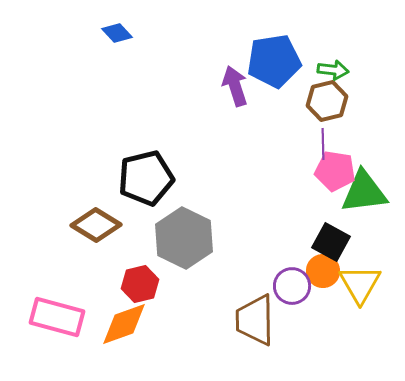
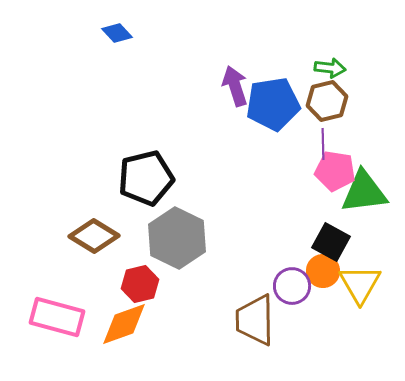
blue pentagon: moved 1 px left, 43 px down
green arrow: moved 3 px left, 2 px up
brown diamond: moved 2 px left, 11 px down
gray hexagon: moved 7 px left
